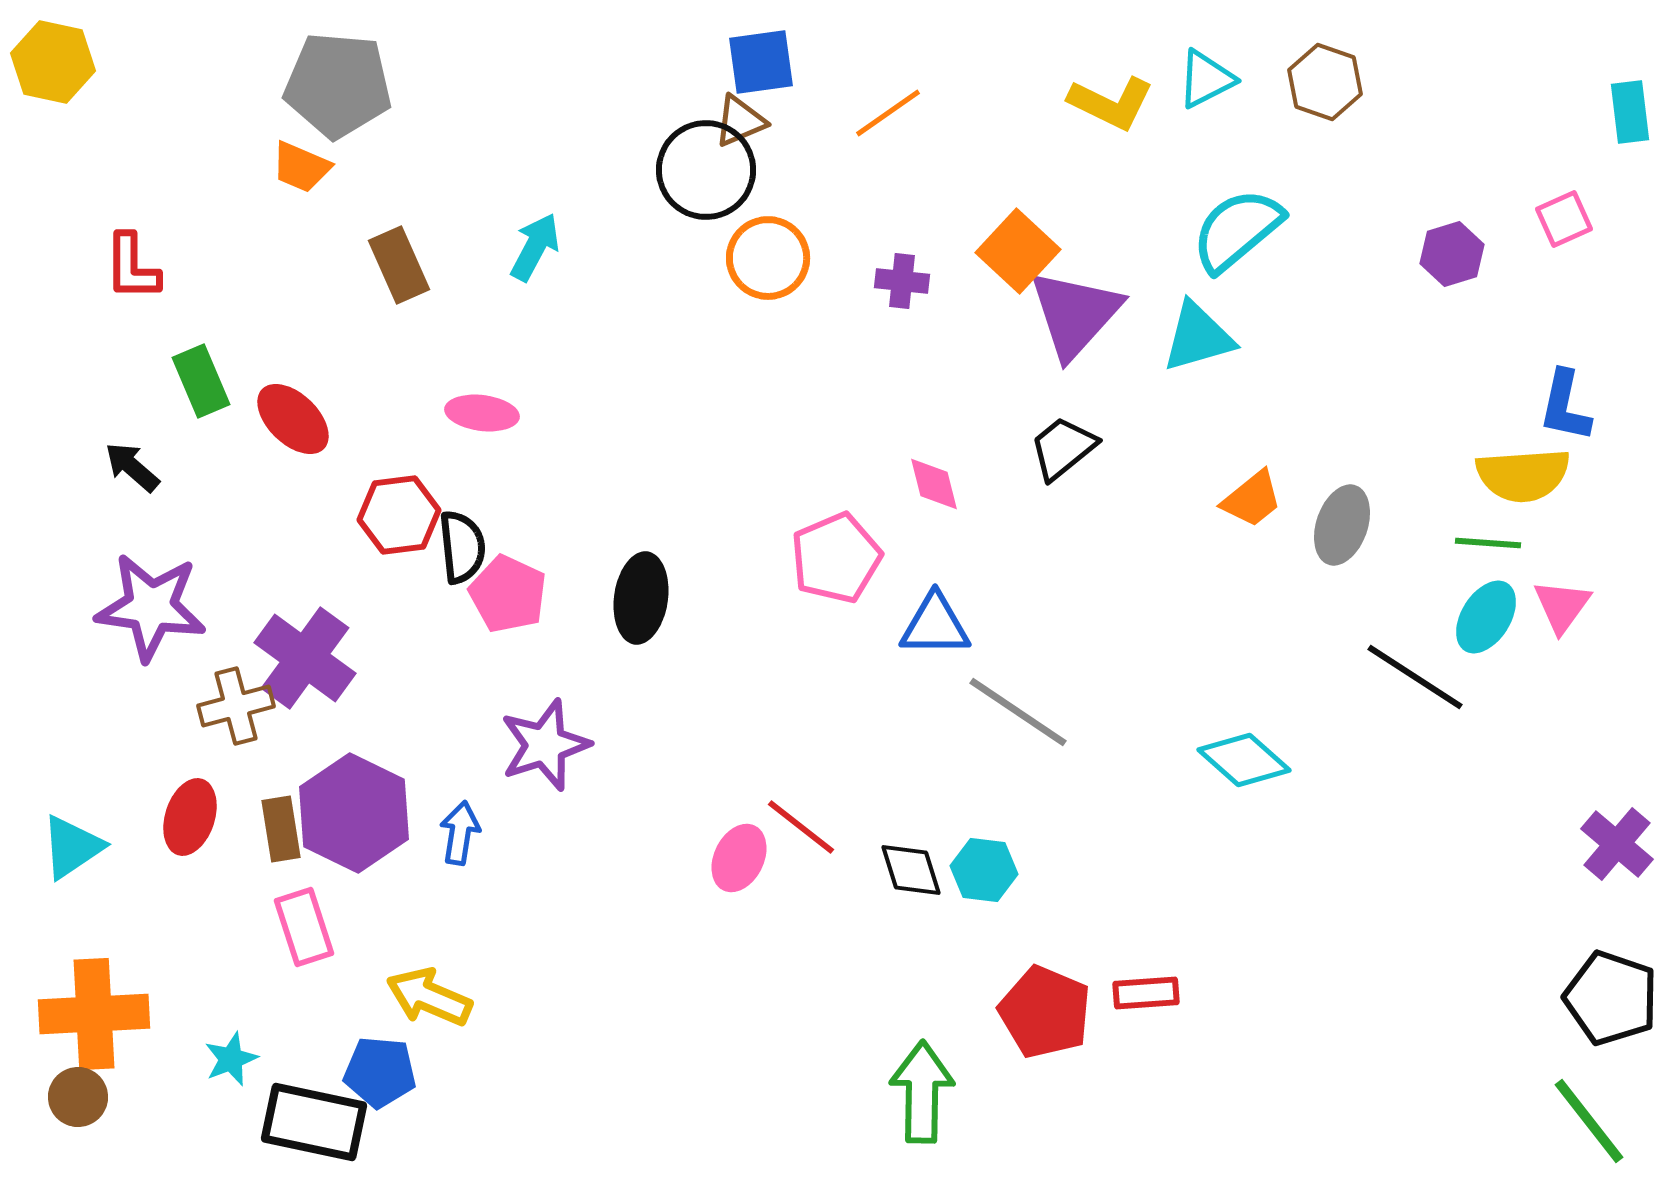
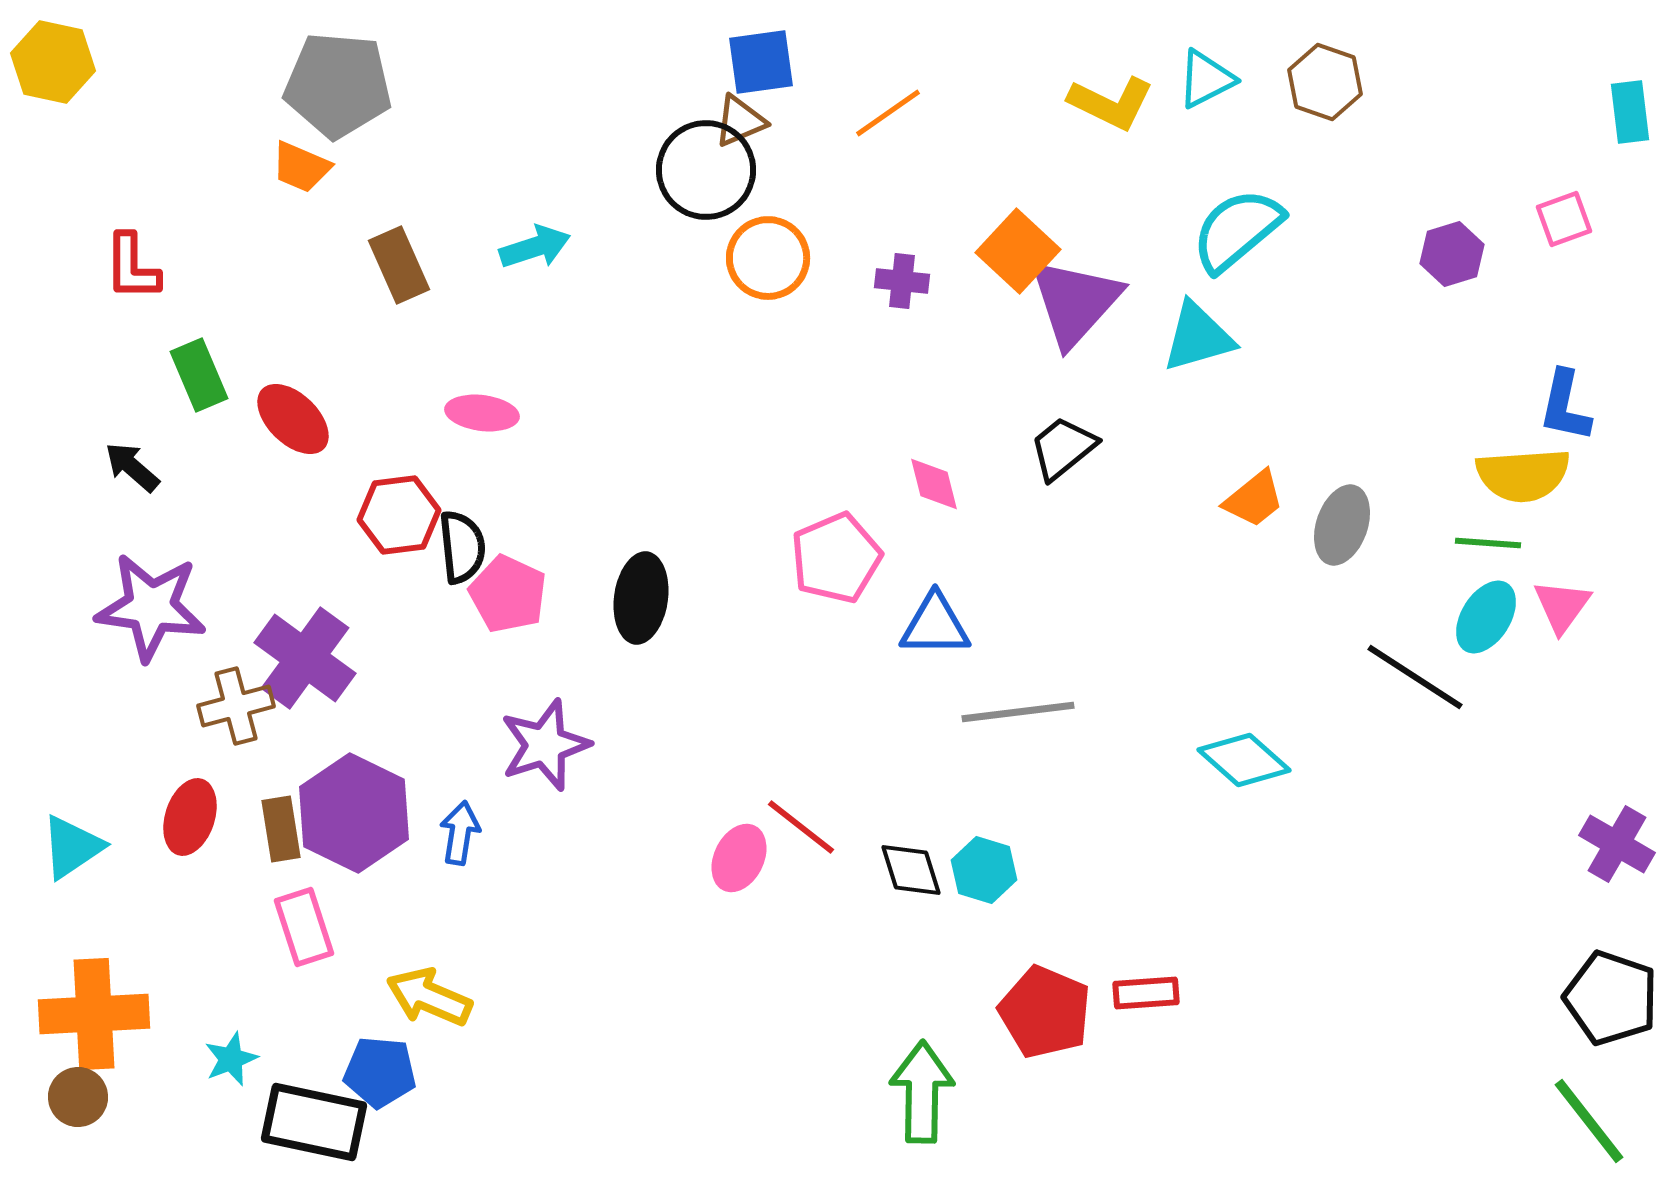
pink square at (1564, 219): rotated 4 degrees clockwise
cyan arrow at (535, 247): rotated 44 degrees clockwise
purple triangle at (1075, 314): moved 12 px up
green rectangle at (201, 381): moved 2 px left, 6 px up
orange trapezoid at (1252, 499): moved 2 px right
gray line at (1018, 712): rotated 41 degrees counterclockwise
purple cross at (1617, 844): rotated 10 degrees counterclockwise
cyan hexagon at (984, 870): rotated 10 degrees clockwise
